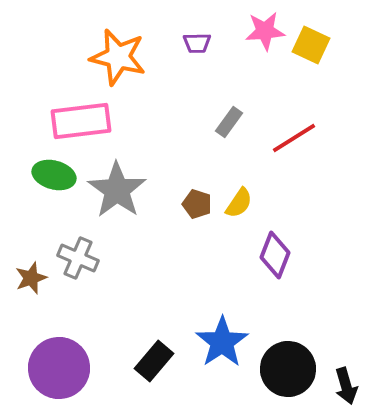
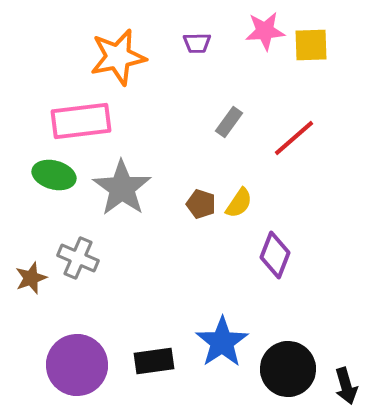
yellow square: rotated 27 degrees counterclockwise
orange star: rotated 26 degrees counterclockwise
red line: rotated 9 degrees counterclockwise
gray star: moved 5 px right, 2 px up
brown pentagon: moved 4 px right
black rectangle: rotated 42 degrees clockwise
purple circle: moved 18 px right, 3 px up
